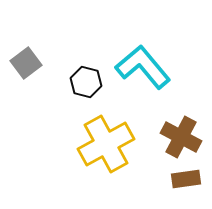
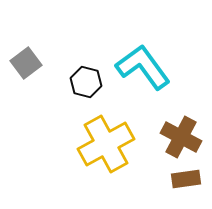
cyan L-shape: rotated 4 degrees clockwise
